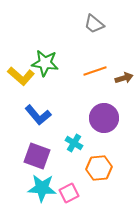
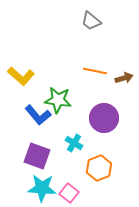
gray trapezoid: moved 3 px left, 3 px up
green star: moved 13 px right, 37 px down
orange line: rotated 30 degrees clockwise
orange hexagon: rotated 15 degrees counterclockwise
pink square: rotated 24 degrees counterclockwise
